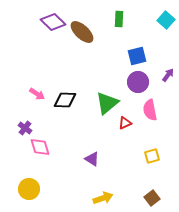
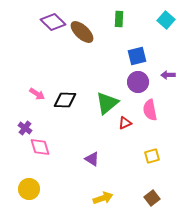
purple arrow: rotated 128 degrees counterclockwise
